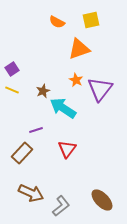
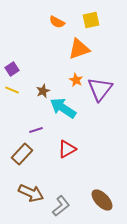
red triangle: rotated 24 degrees clockwise
brown rectangle: moved 1 px down
